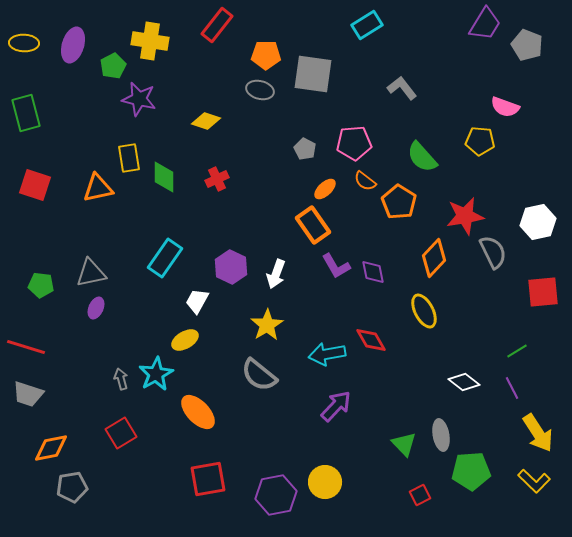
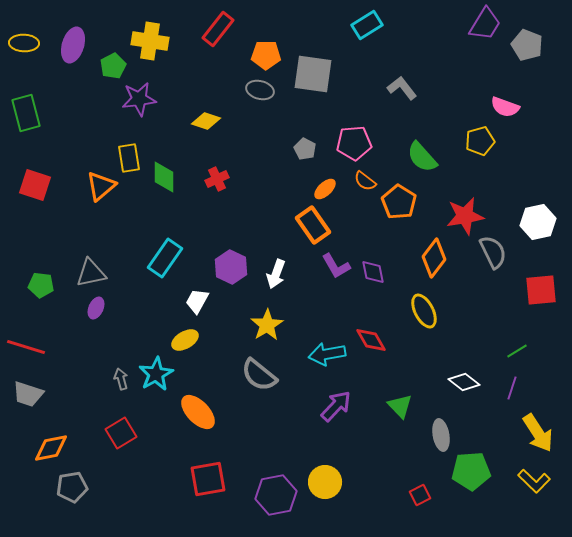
red rectangle at (217, 25): moved 1 px right, 4 px down
purple star at (139, 99): rotated 20 degrees counterclockwise
yellow pentagon at (480, 141): rotated 20 degrees counterclockwise
orange triangle at (98, 188): moved 3 px right, 2 px up; rotated 28 degrees counterclockwise
orange diamond at (434, 258): rotated 6 degrees counterclockwise
red square at (543, 292): moved 2 px left, 2 px up
purple line at (512, 388): rotated 45 degrees clockwise
green triangle at (404, 444): moved 4 px left, 38 px up
